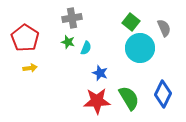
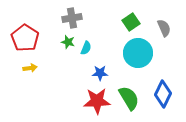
green square: rotated 18 degrees clockwise
cyan circle: moved 2 px left, 5 px down
blue star: rotated 21 degrees counterclockwise
